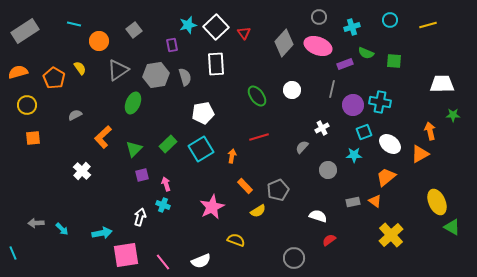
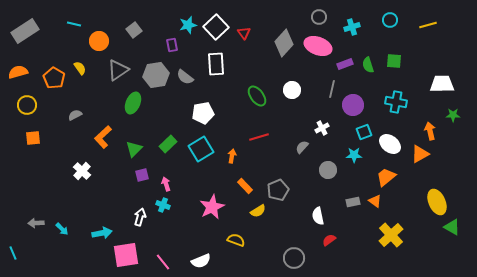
green semicircle at (366, 53): moved 2 px right, 12 px down; rotated 49 degrees clockwise
gray semicircle at (185, 77): rotated 144 degrees clockwise
cyan cross at (380, 102): moved 16 px right
white semicircle at (318, 216): rotated 120 degrees counterclockwise
